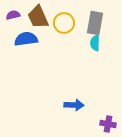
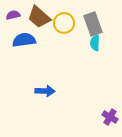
brown trapezoid: moved 1 px right; rotated 25 degrees counterclockwise
gray rectangle: moved 2 px left, 1 px down; rotated 30 degrees counterclockwise
blue semicircle: moved 2 px left, 1 px down
blue arrow: moved 29 px left, 14 px up
purple cross: moved 2 px right, 7 px up; rotated 21 degrees clockwise
